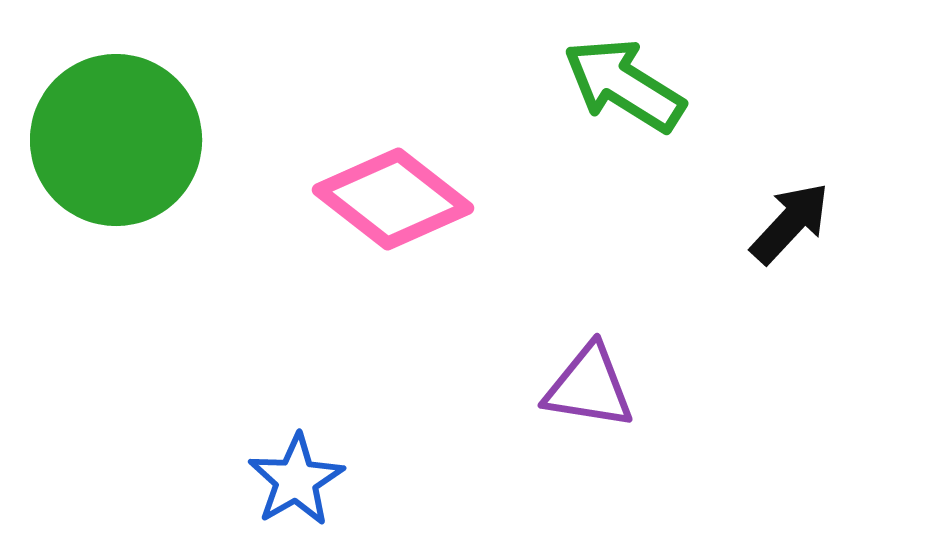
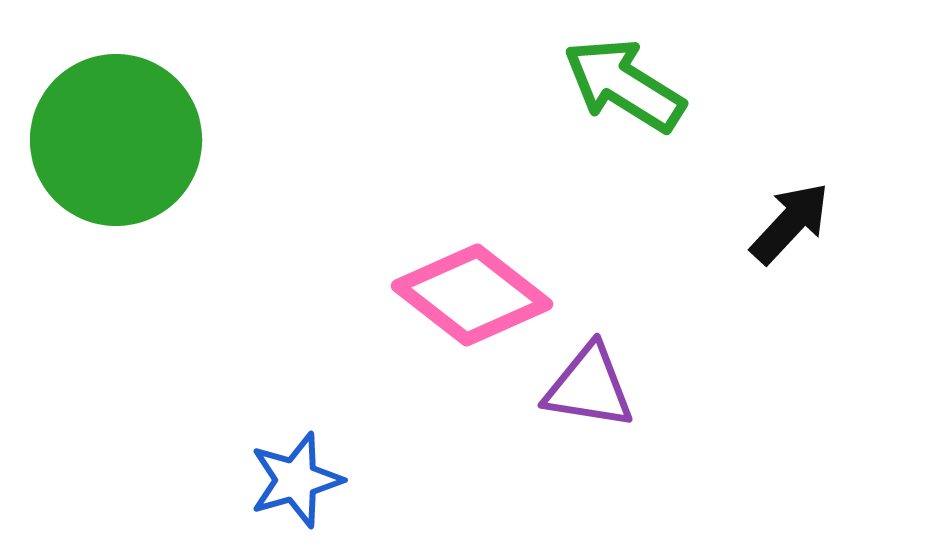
pink diamond: moved 79 px right, 96 px down
blue star: rotated 14 degrees clockwise
